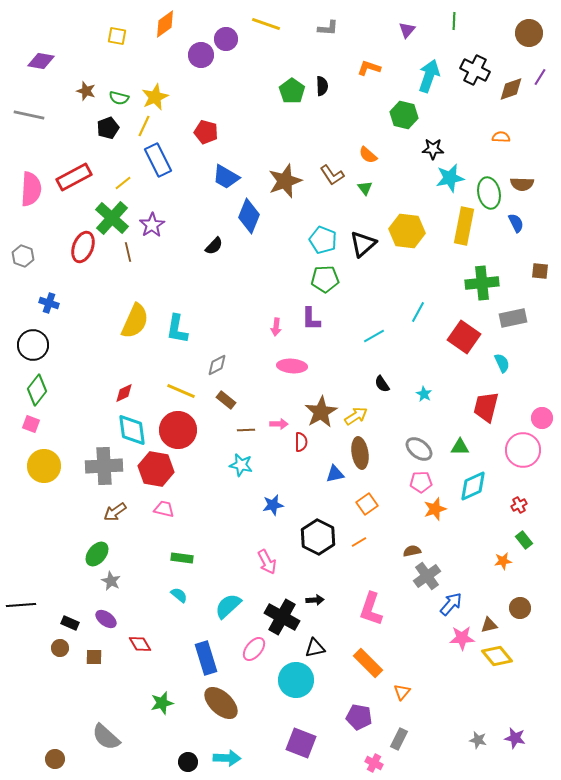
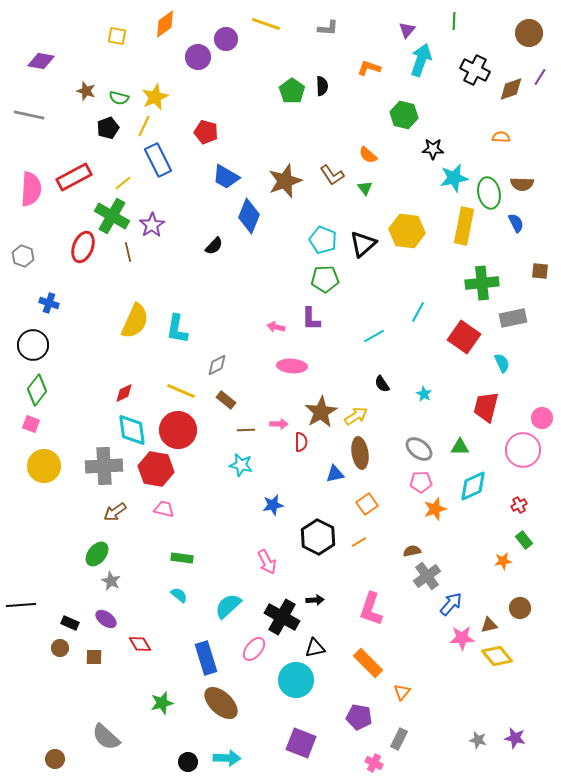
purple circle at (201, 55): moved 3 px left, 2 px down
cyan arrow at (429, 76): moved 8 px left, 16 px up
cyan star at (450, 178): moved 4 px right
green cross at (112, 218): moved 2 px up; rotated 12 degrees counterclockwise
pink arrow at (276, 327): rotated 96 degrees clockwise
